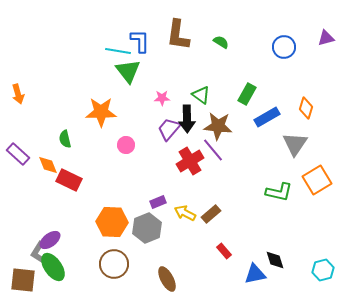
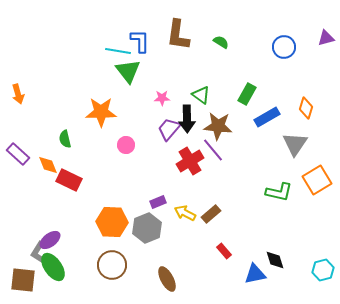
brown circle at (114, 264): moved 2 px left, 1 px down
